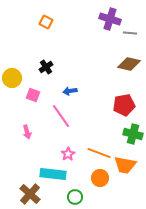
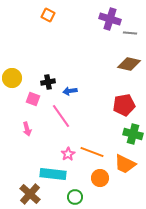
orange square: moved 2 px right, 7 px up
black cross: moved 2 px right, 15 px down; rotated 24 degrees clockwise
pink square: moved 4 px down
pink arrow: moved 3 px up
orange line: moved 7 px left, 1 px up
orange trapezoid: moved 1 px up; rotated 15 degrees clockwise
